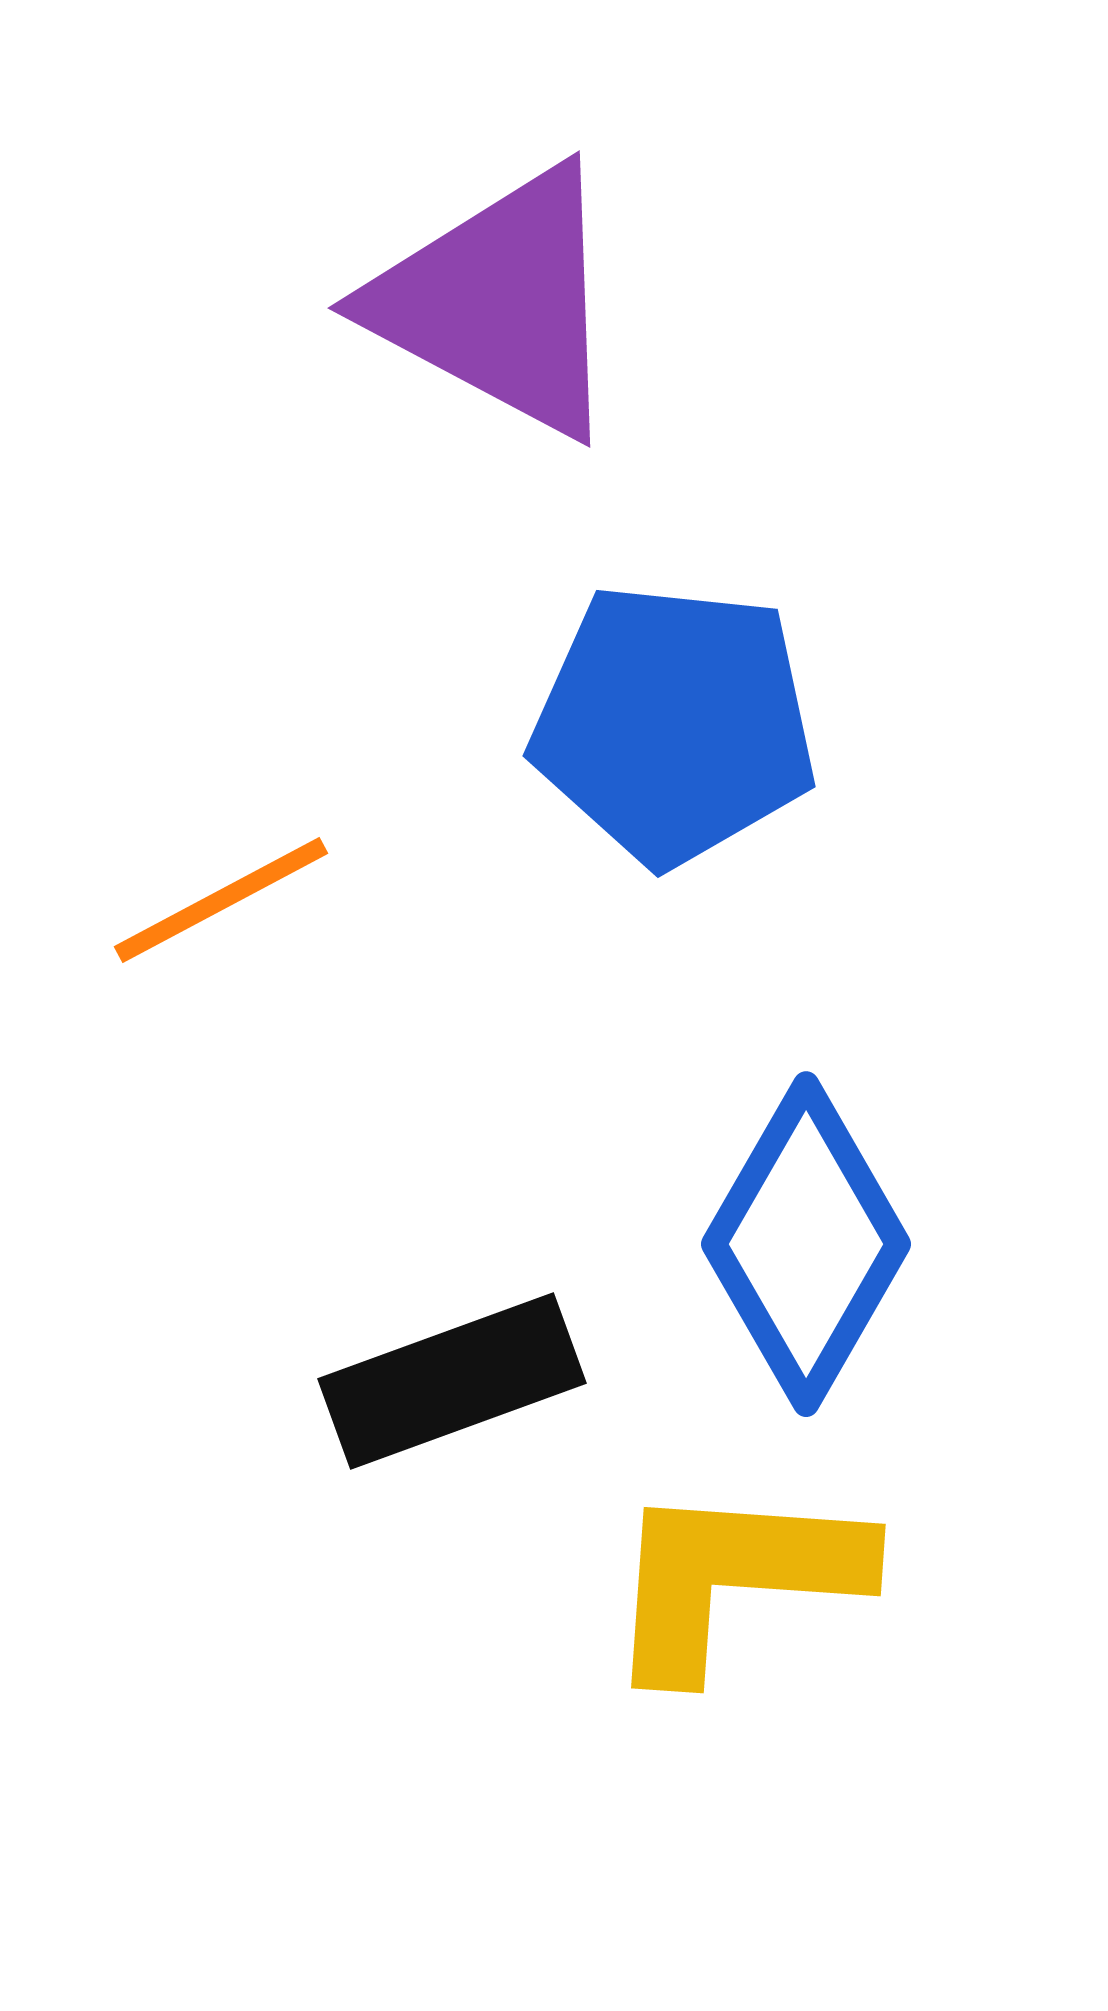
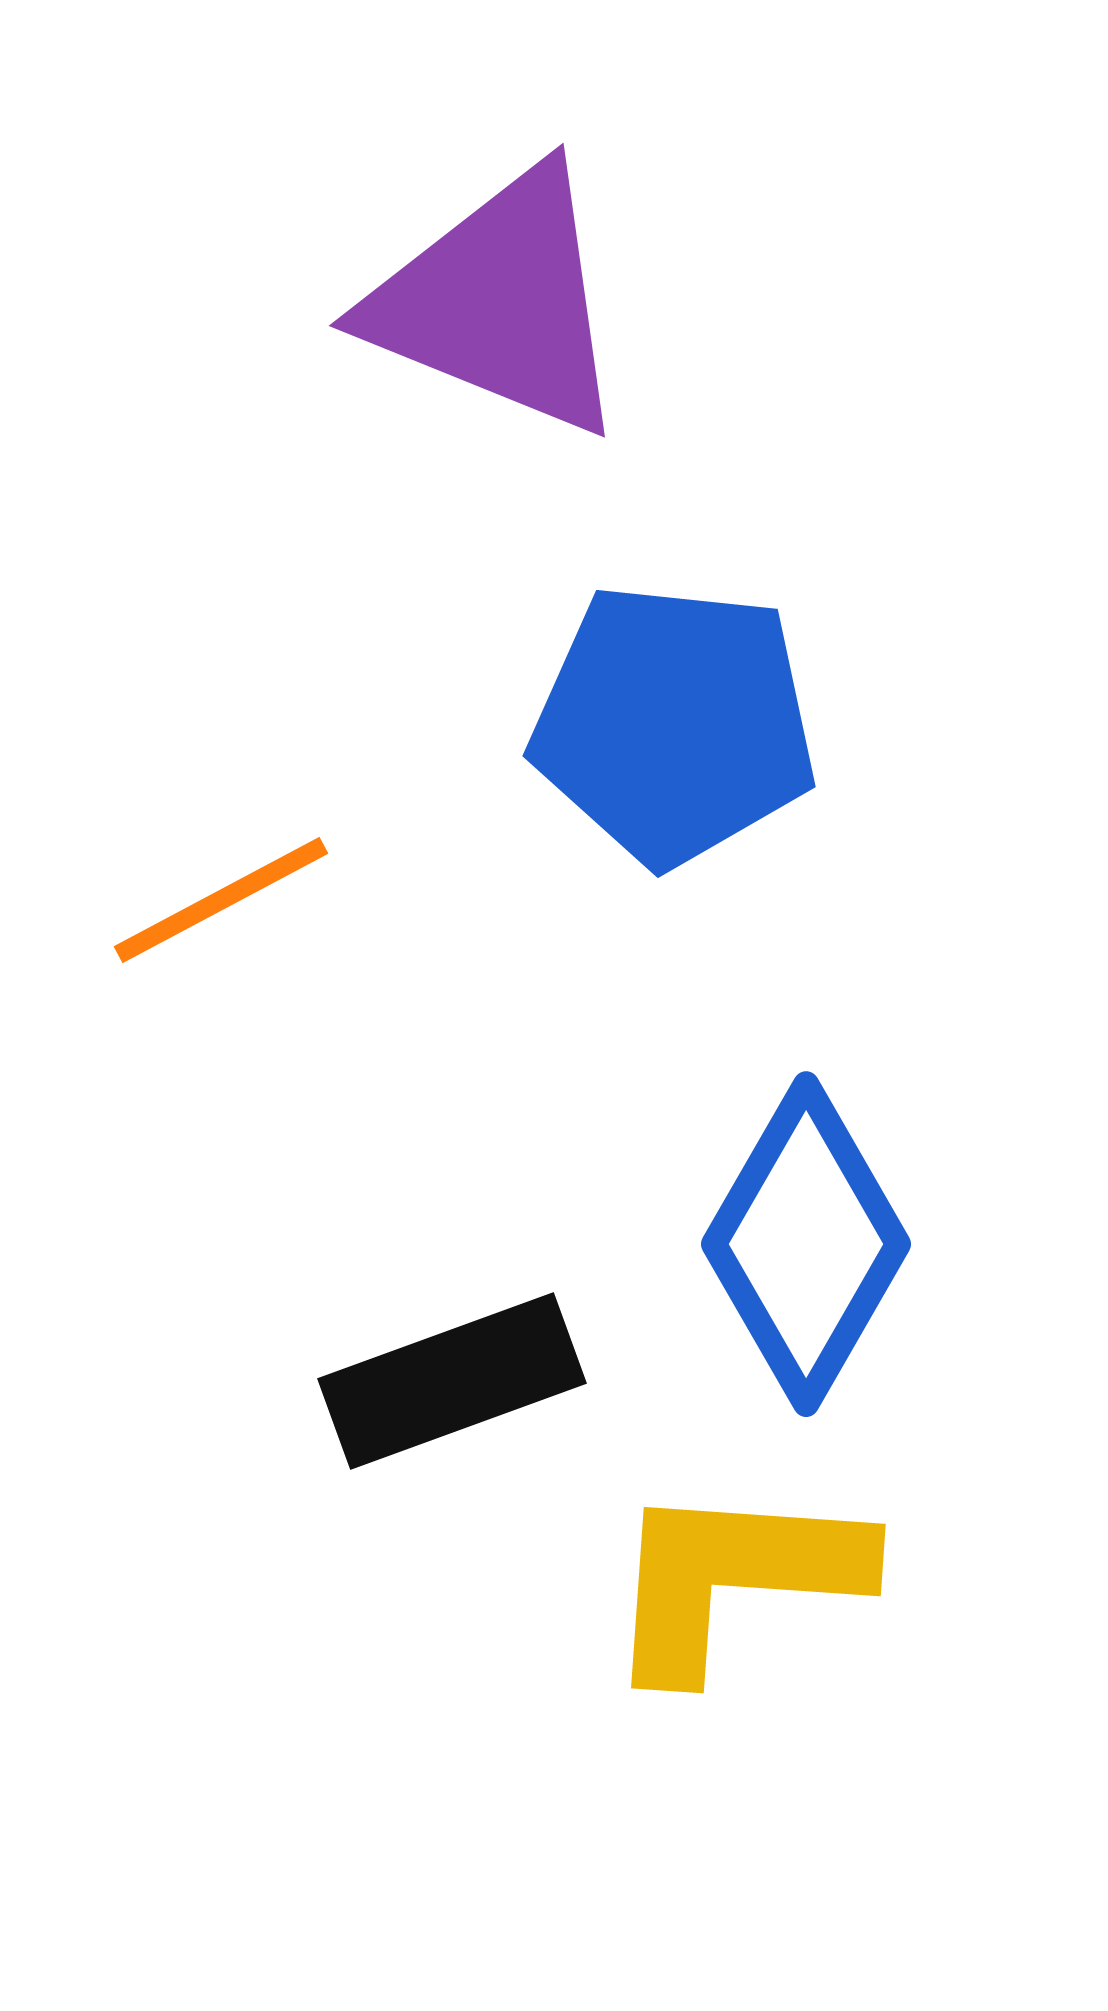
purple triangle: rotated 6 degrees counterclockwise
